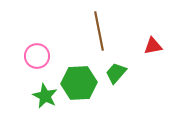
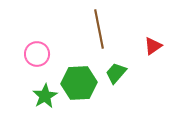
brown line: moved 2 px up
red triangle: rotated 24 degrees counterclockwise
pink circle: moved 2 px up
green star: rotated 15 degrees clockwise
